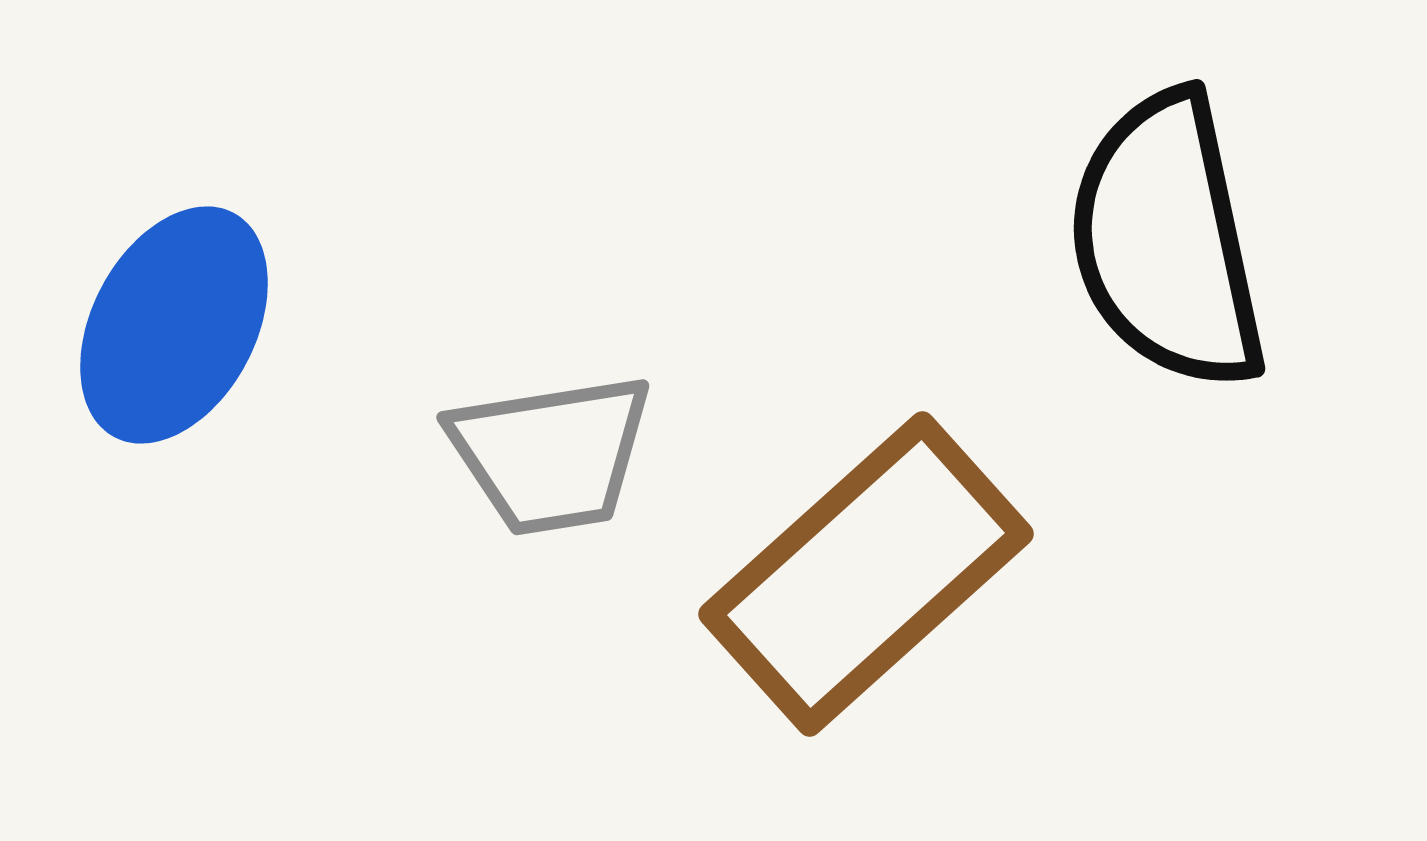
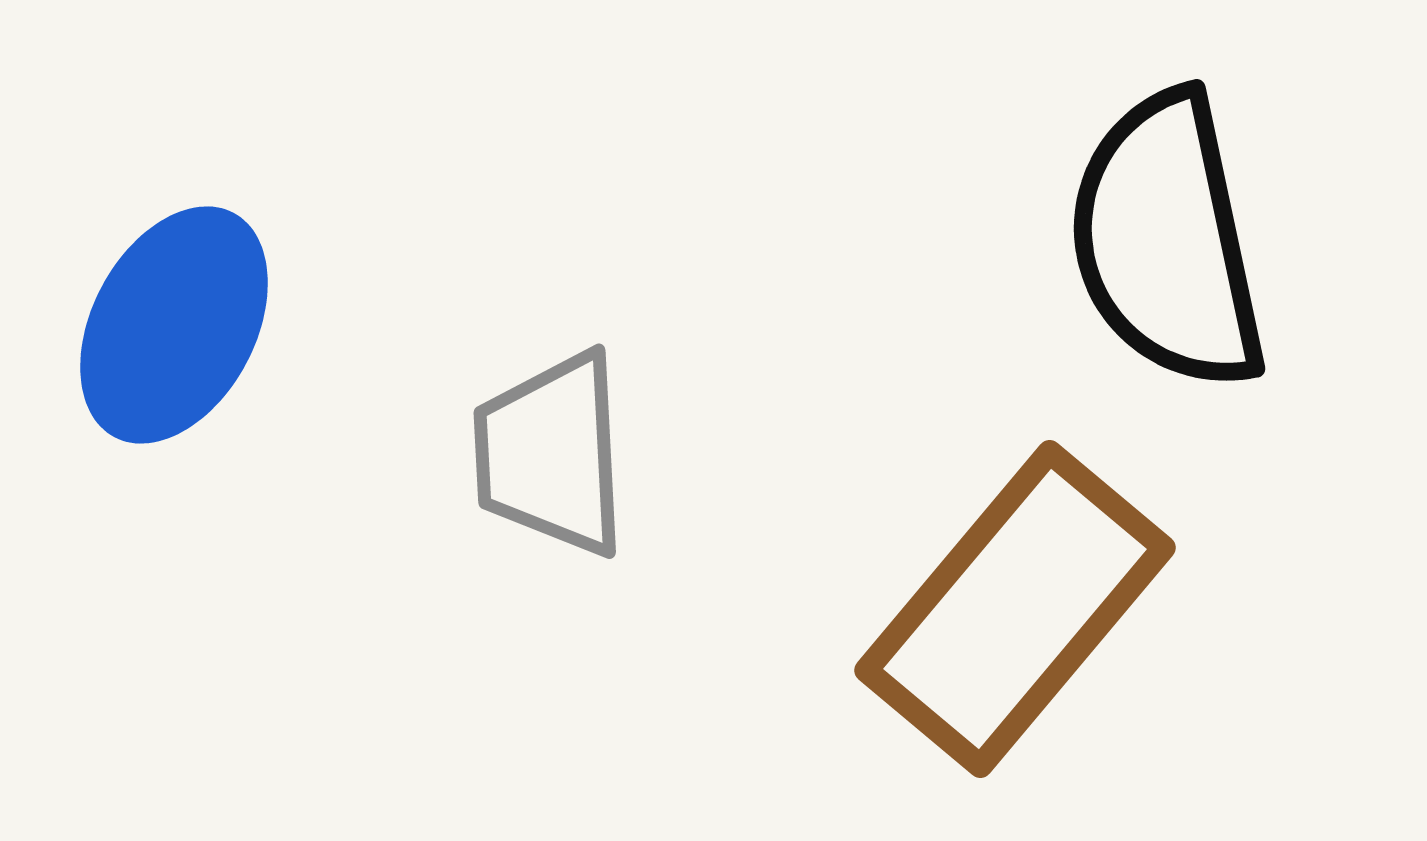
gray trapezoid: rotated 96 degrees clockwise
brown rectangle: moved 149 px right, 35 px down; rotated 8 degrees counterclockwise
